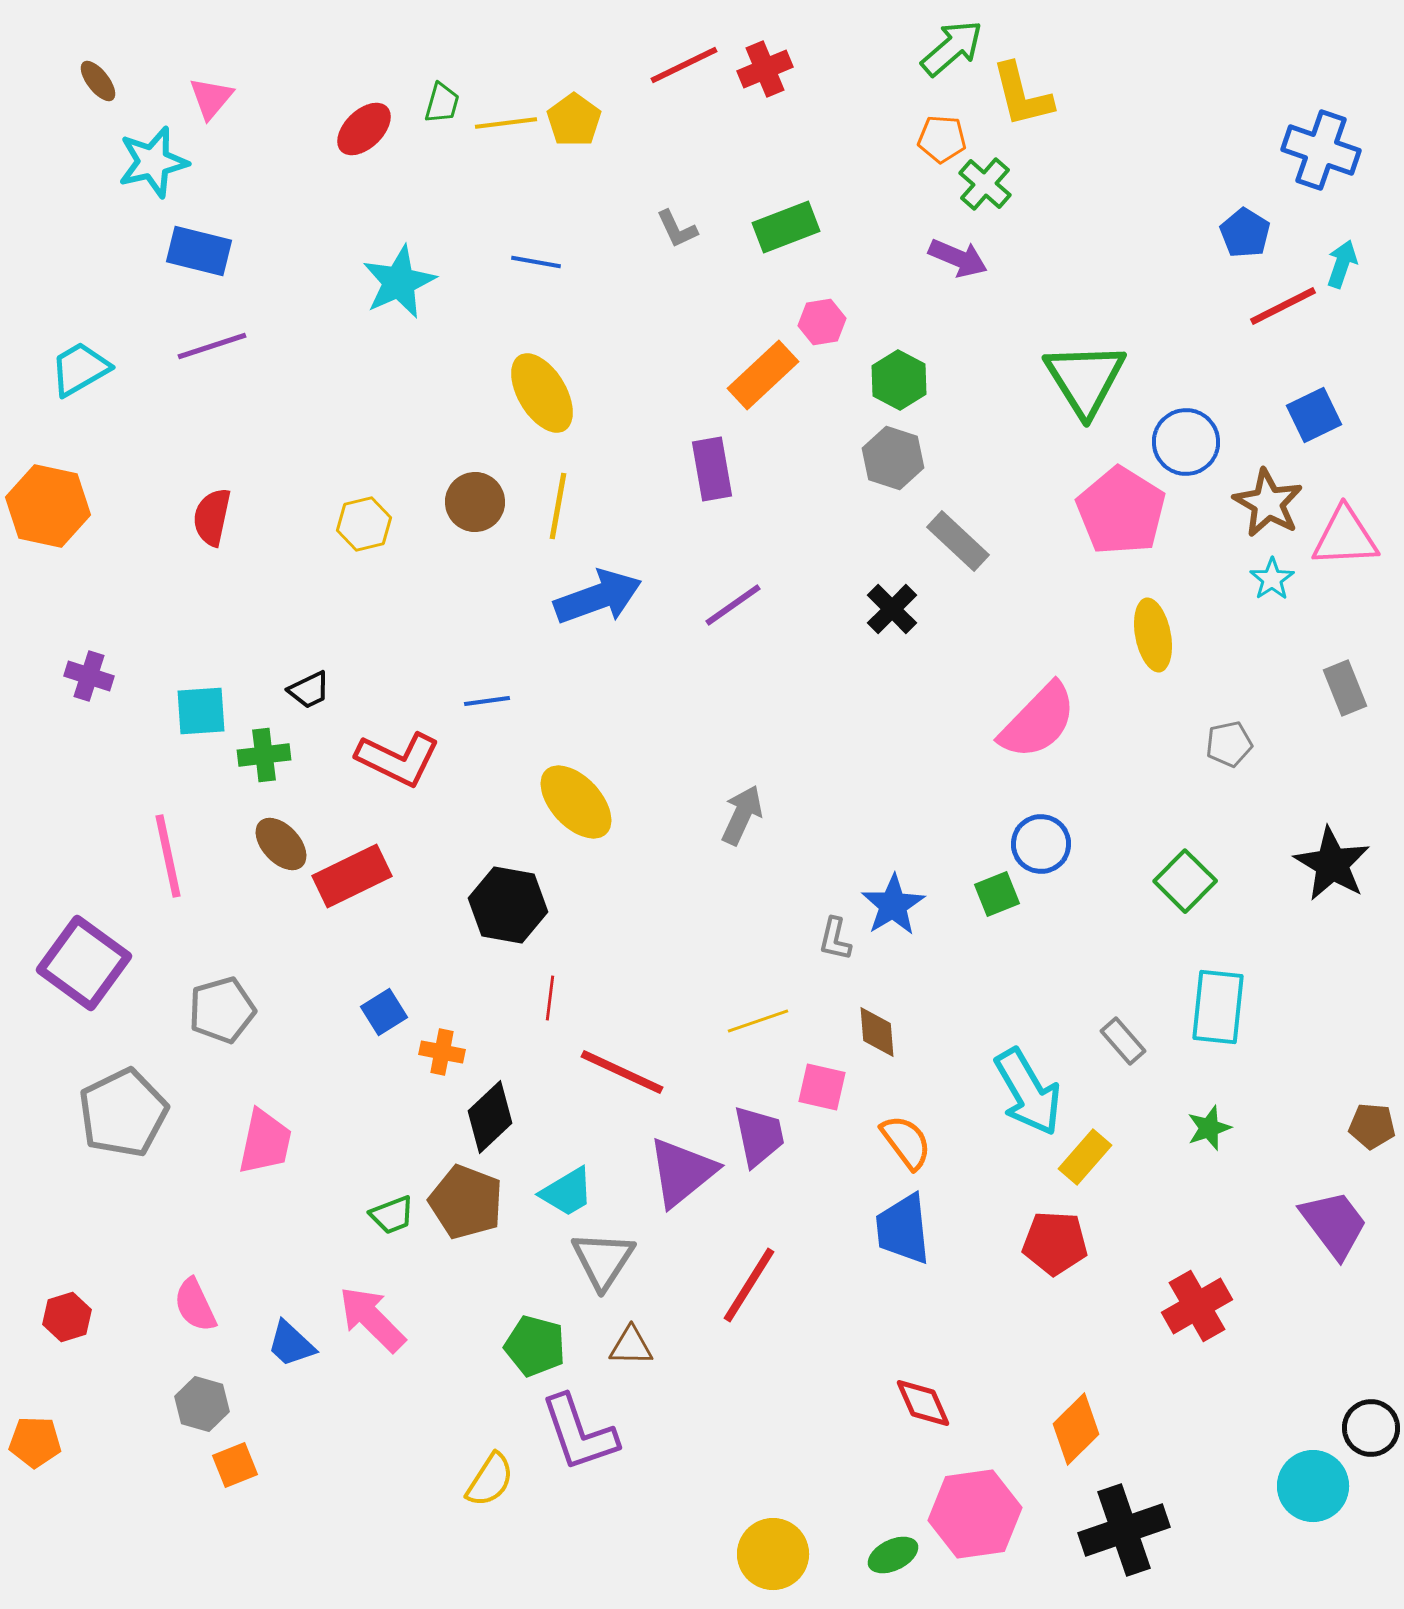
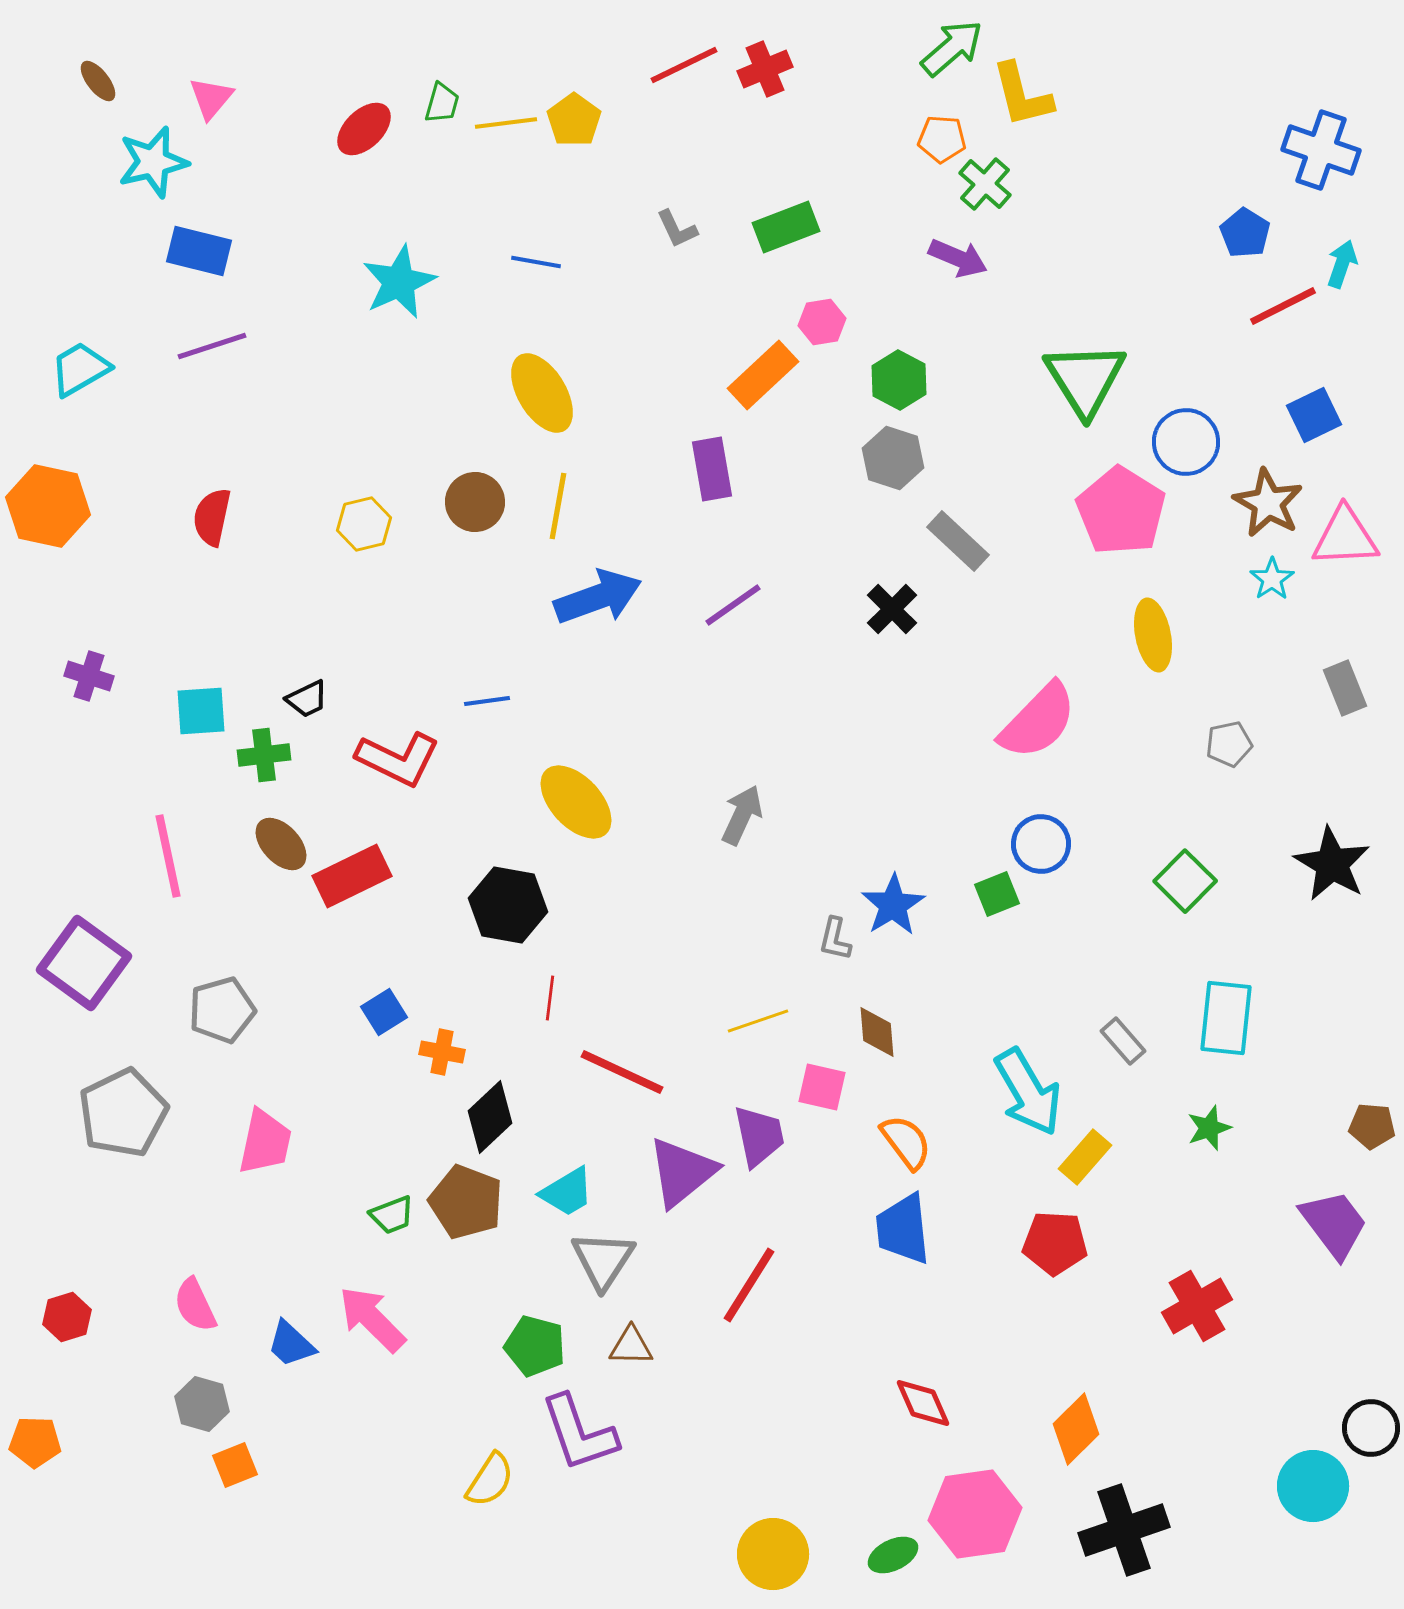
black trapezoid at (309, 690): moved 2 px left, 9 px down
cyan rectangle at (1218, 1007): moved 8 px right, 11 px down
